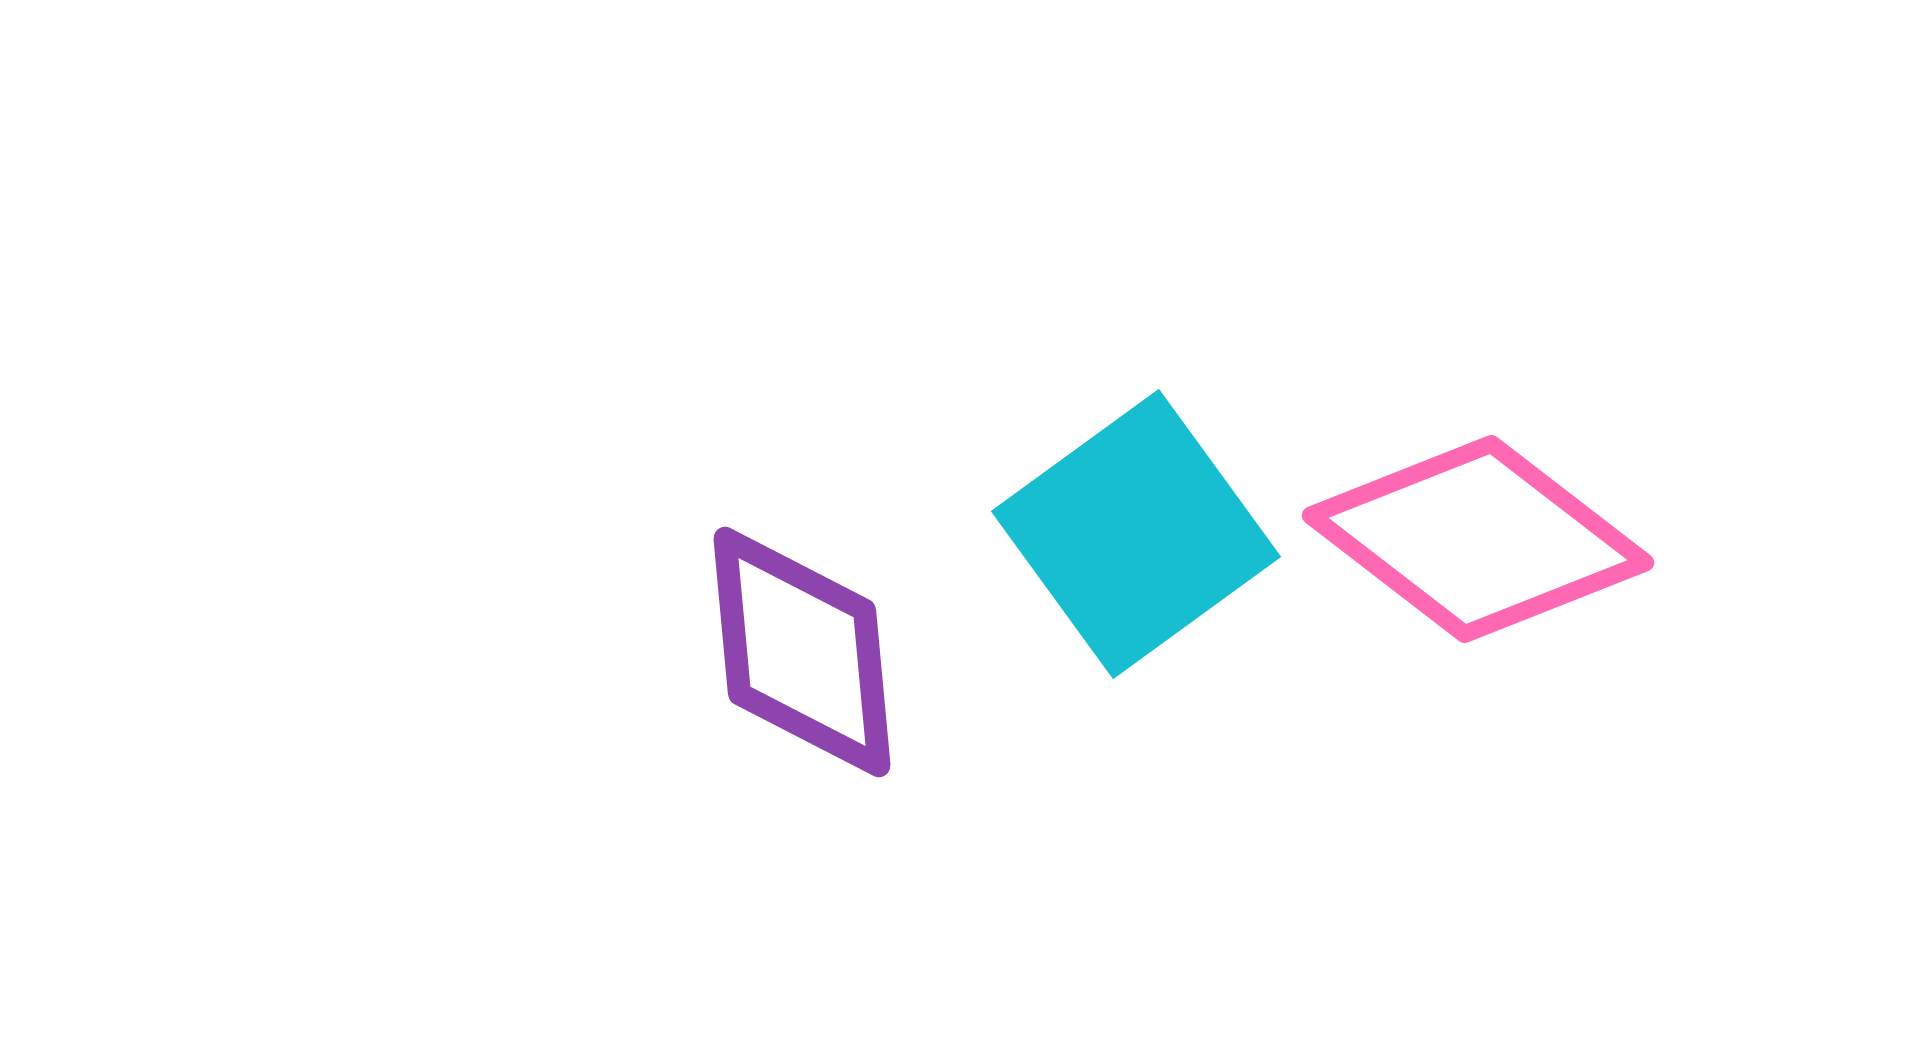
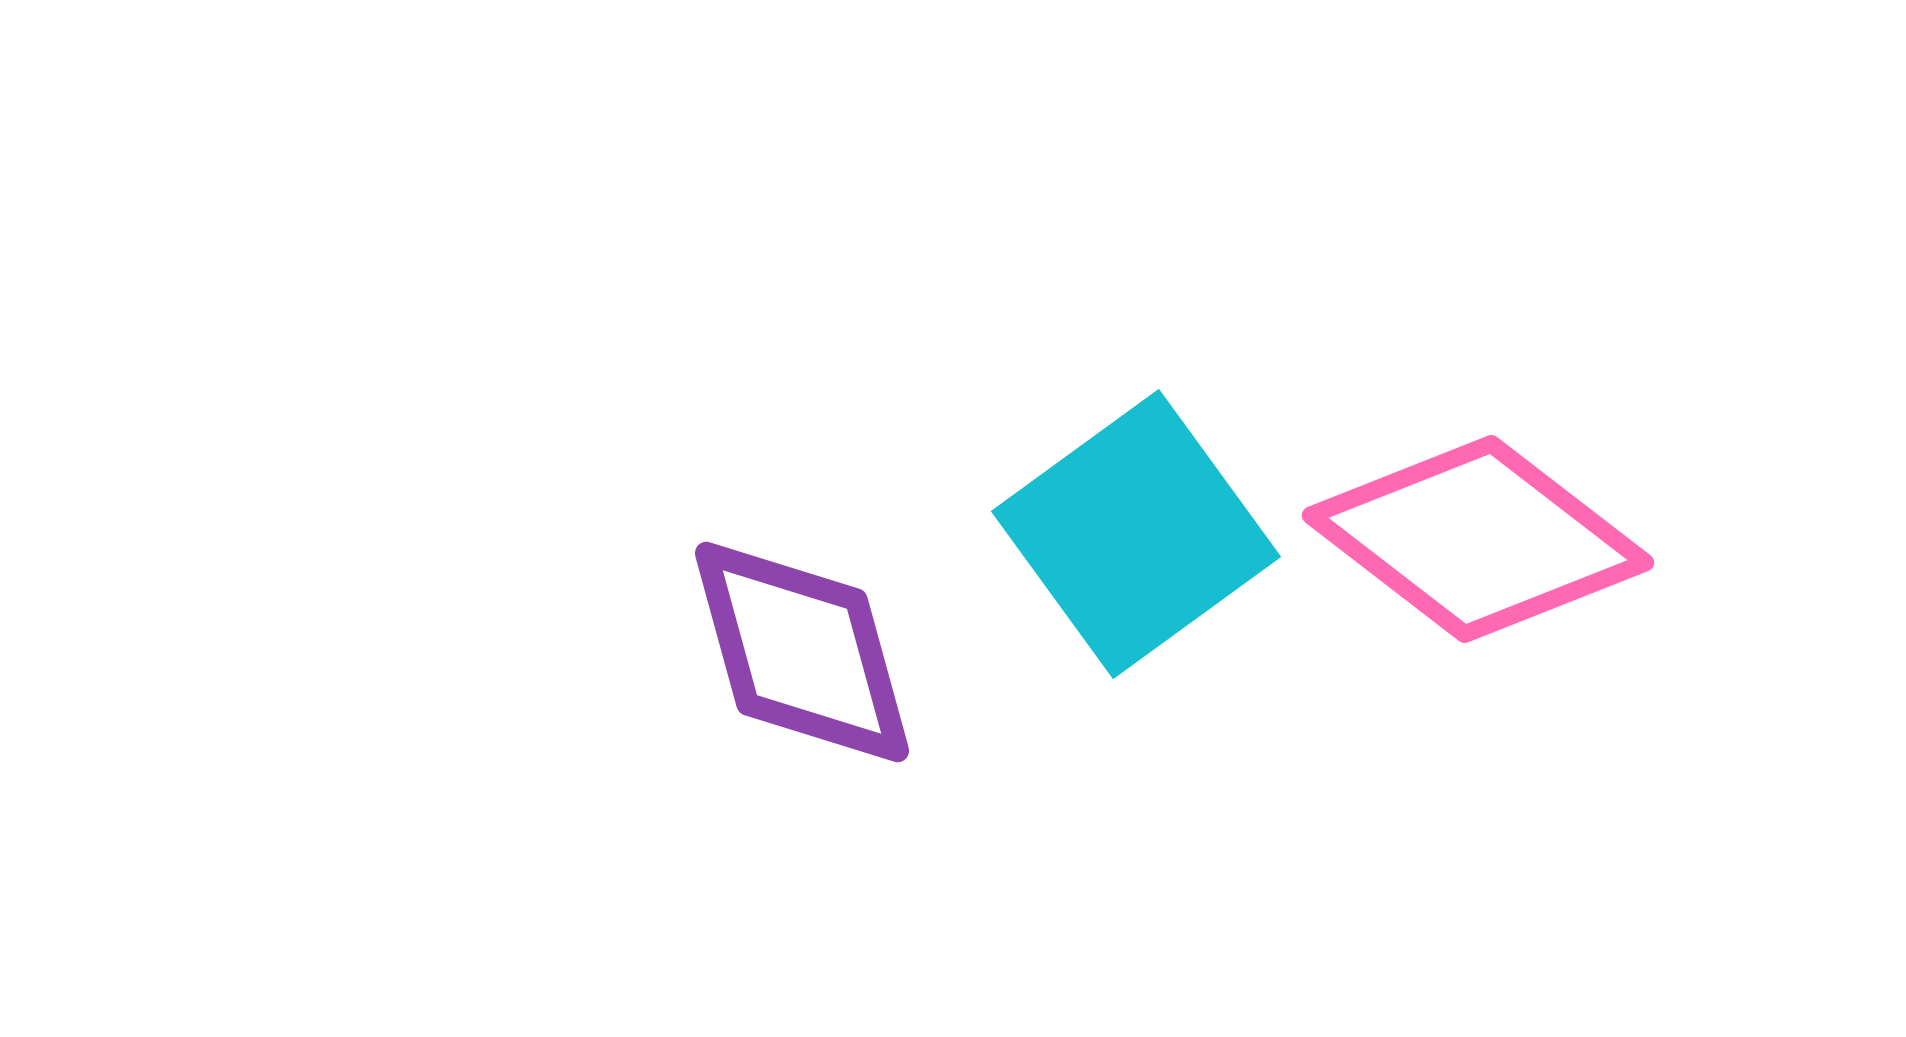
purple diamond: rotated 10 degrees counterclockwise
